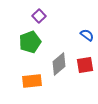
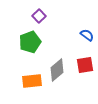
gray diamond: moved 2 px left, 6 px down
